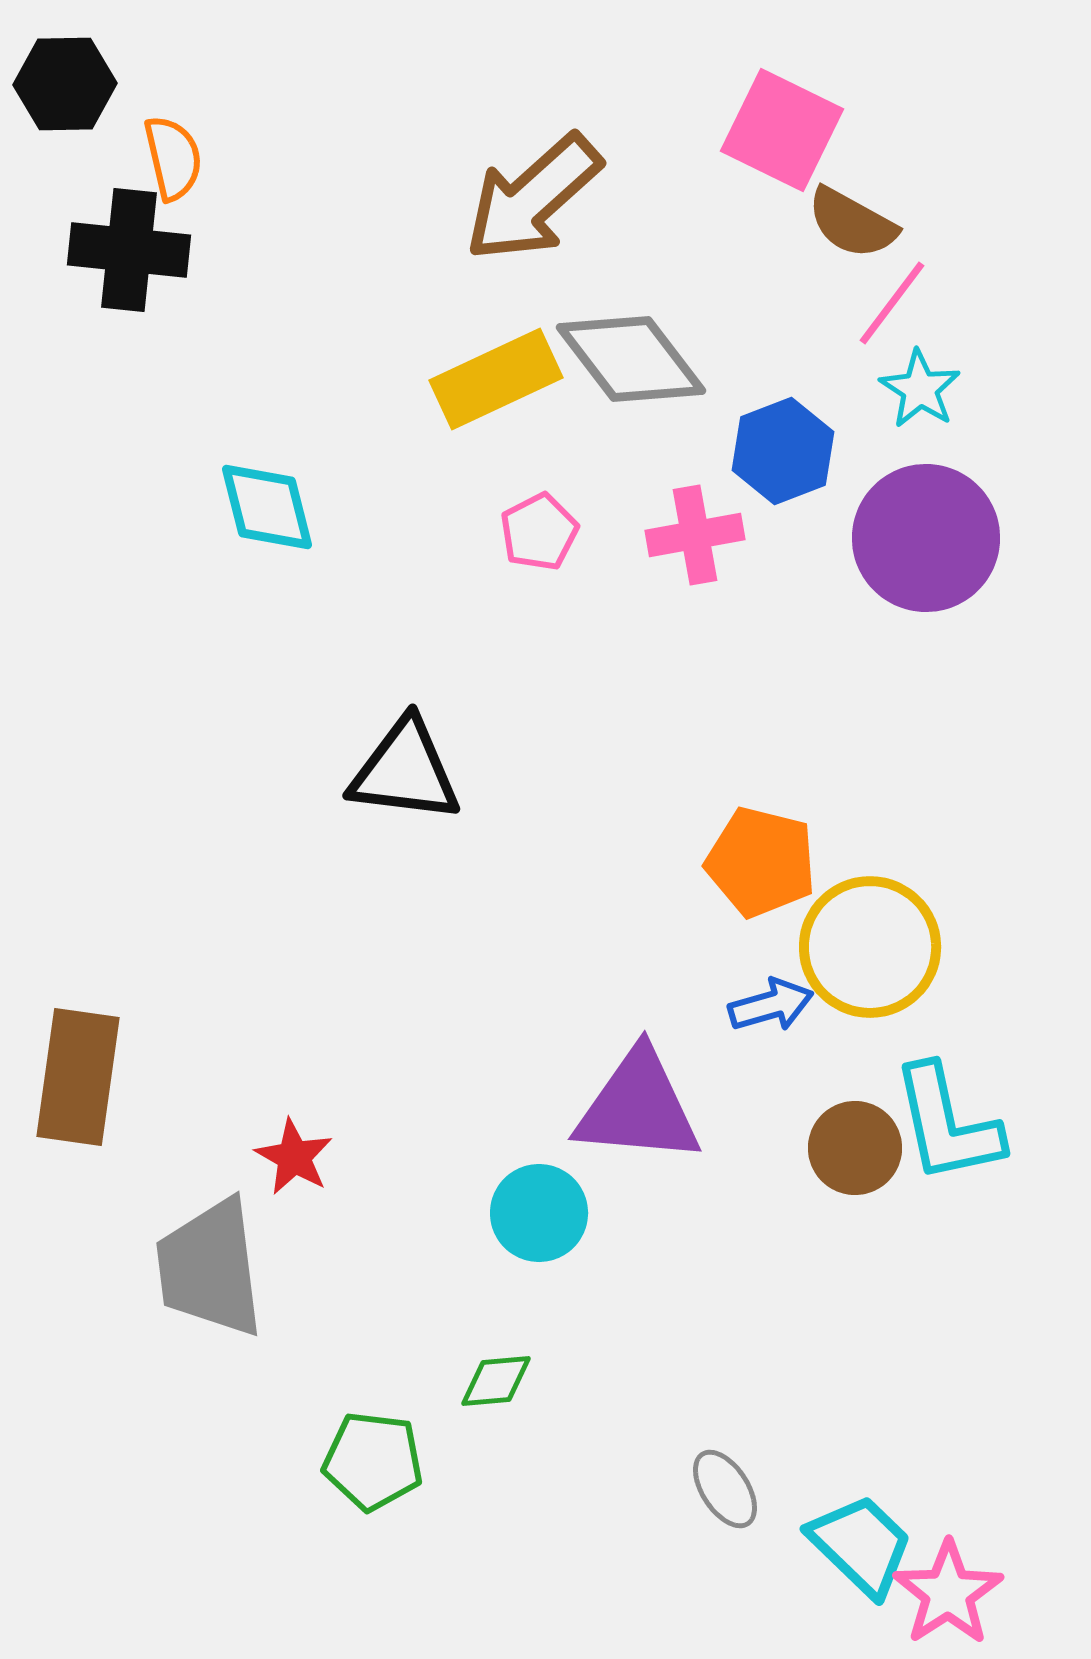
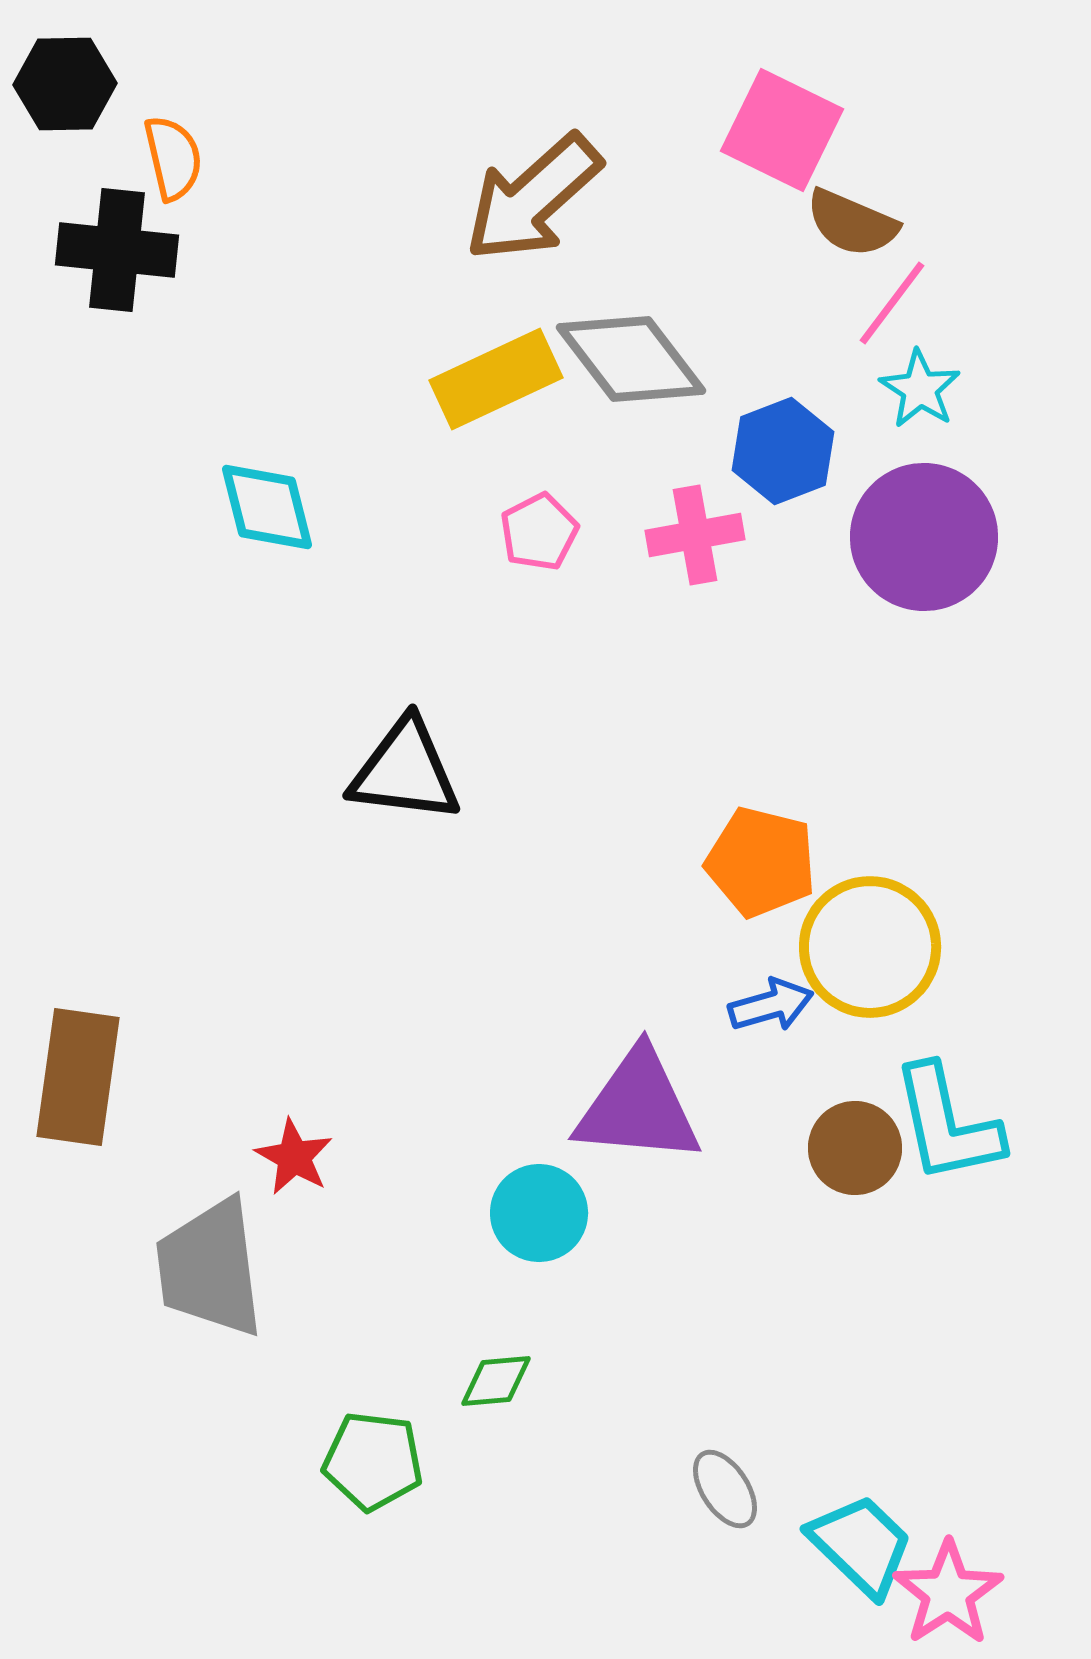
brown semicircle: rotated 6 degrees counterclockwise
black cross: moved 12 px left
purple circle: moved 2 px left, 1 px up
